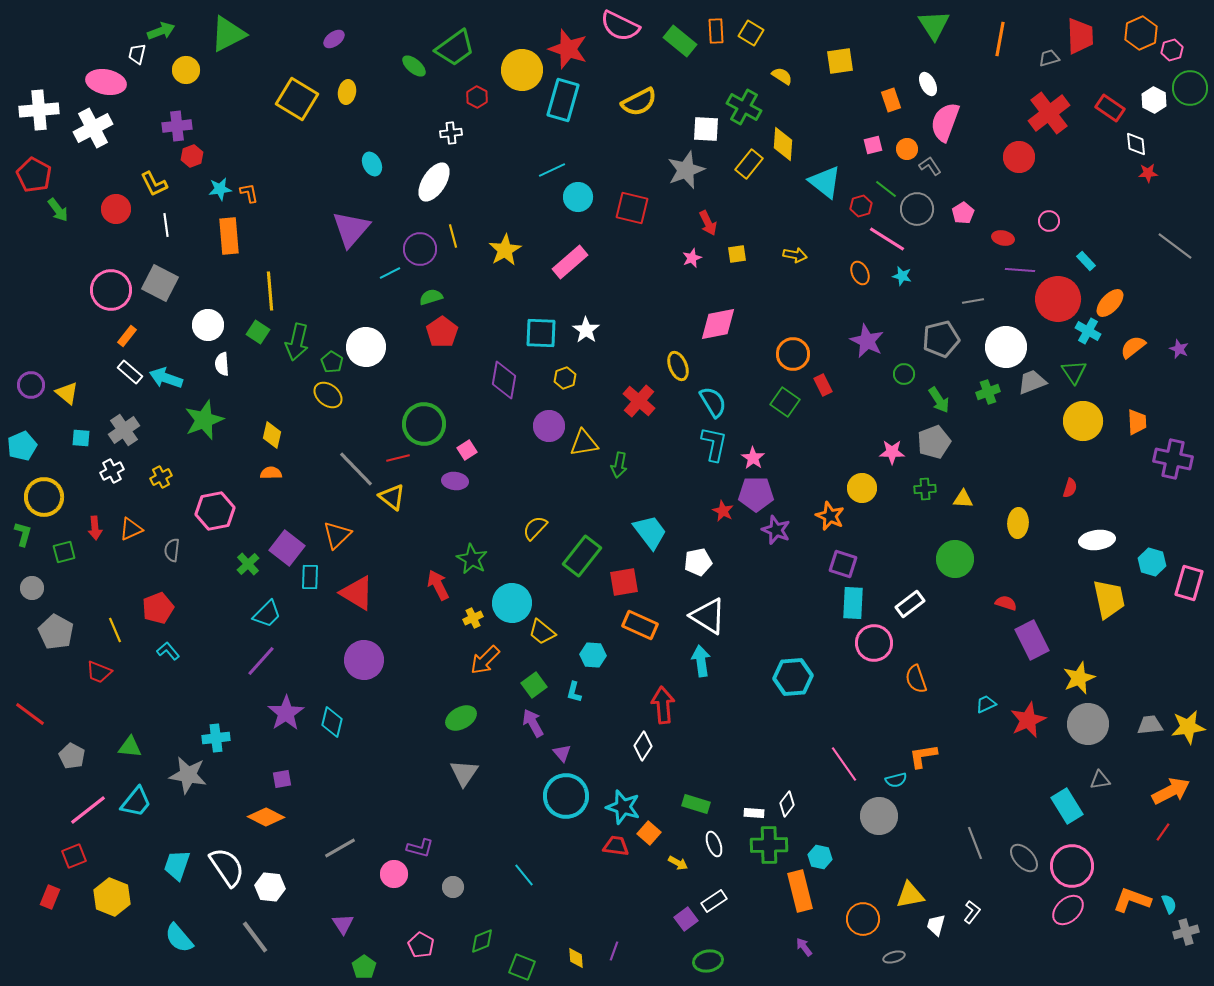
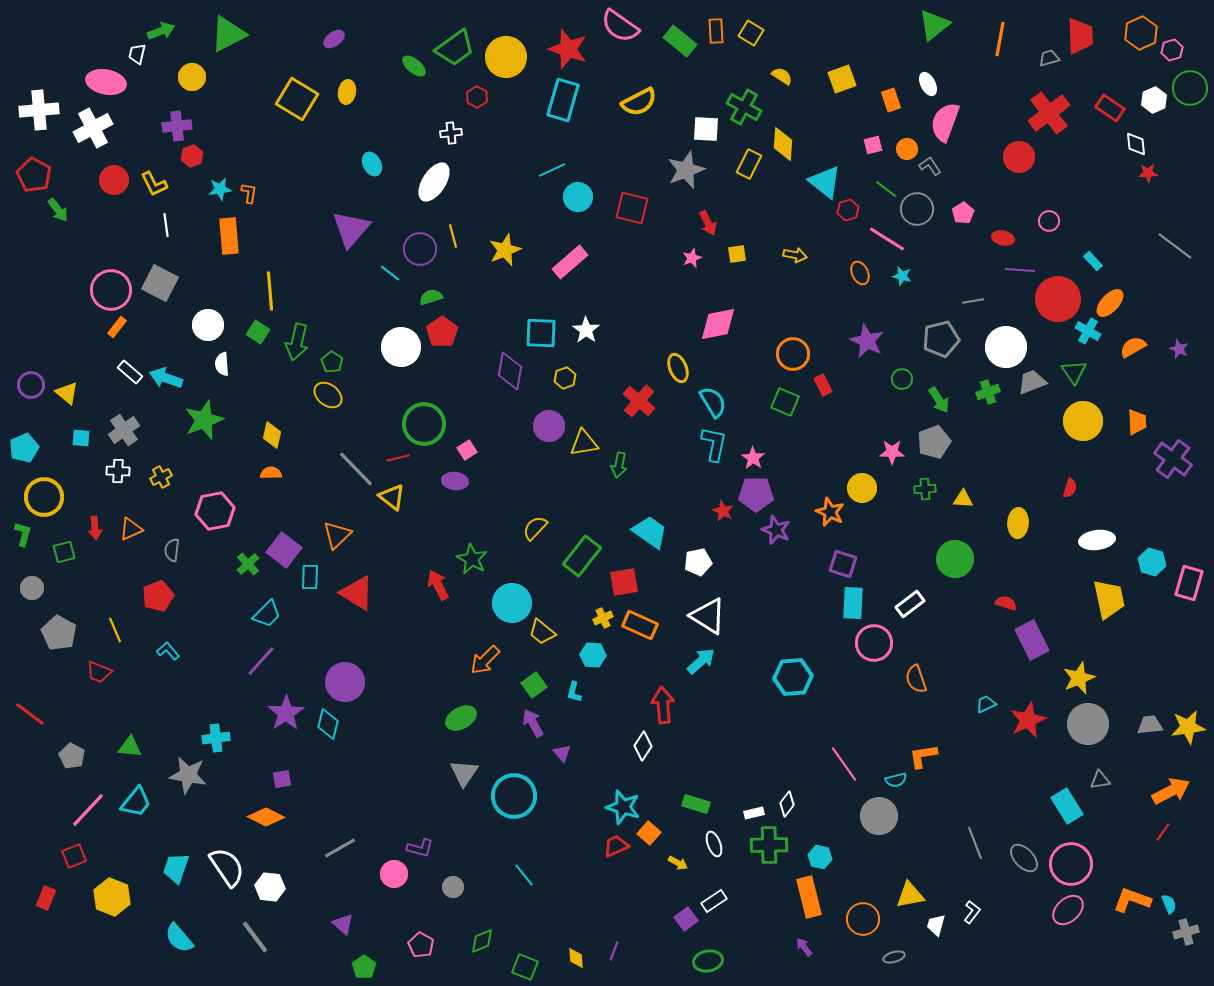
green triangle at (934, 25): rotated 24 degrees clockwise
pink semicircle at (620, 26): rotated 9 degrees clockwise
yellow square at (840, 61): moved 2 px right, 18 px down; rotated 12 degrees counterclockwise
yellow circle at (186, 70): moved 6 px right, 7 px down
yellow circle at (522, 70): moved 16 px left, 13 px up
white hexagon at (1154, 100): rotated 10 degrees clockwise
yellow rectangle at (749, 164): rotated 12 degrees counterclockwise
orange L-shape at (249, 193): rotated 20 degrees clockwise
red hexagon at (861, 206): moved 13 px left, 4 px down
red circle at (116, 209): moved 2 px left, 29 px up
yellow star at (505, 250): rotated 8 degrees clockwise
cyan rectangle at (1086, 261): moved 7 px right
cyan line at (390, 273): rotated 65 degrees clockwise
orange rectangle at (127, 336): moved 10 px left, 9 px up
white circle at (366, 347): moved 35 px right
orange semicircle at (1133, 347): rotated 8 degrees clockwise
yellow ellipse at (678, 366): moved 2 px down
green circle at (904, 374): moved 2 px left, 5 px down
purple diamond at (504, 380): moved 6 px right, 9 px up
green square at (785, 402): rotated 12 degrees counterclockwise
cyan pentagon at (22, 446): moved 2 px right, 2 px down
purple cross at (1173, 459): rotated 24 degrees clockwise
white cross at (112, 471): moved 6 px right; rotated 30 degrees clockwise
orange star at (830, 516): moved 4 px up
cyan trapezoid at (650, 532): rotated 18 degrees counterclockwise
purple square at (287, 548): moved 3 px left, 2 px down
red pentagon at (158, 608): moved 12 px up
yellow cross at (473, 618): moved 130 px right
gray pentagon at (56, 632): moved 3 px right, 1 px down
purple circle at (364, 660): moved 19 px left, 22 px down
cyan arrow at (701, 661): rotated 56 degrees clockwise
cyan diamond at (332, 722): moved 4 px left, 2 px down
cyan circle at (566, 796): moved 52 px left
pink line at (88, 810): rotated 9 degrees counterclockwise
white rectangle at (754, 813): rotated 18 degrees counterclockwise
red trapezoid at (616, 846): rotated 32 degrees counterclockwise
cyan trapezoid at (177, 865): moved 1 px left, 3 px down
pink circle at (1072, 866): moved 1 px left, 2 px up
orange rectangle at (800, 891): moved 9 px right, 6 px down
red rectangle at (50, 897): moved 4 px left, 1 px down
purple triangle at (343, 924): rotated 15 degrees counterclockwise
green square at (522, 967): moved 3 px right
